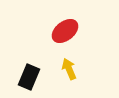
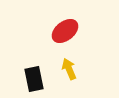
black rectangle: moved 5 px right, 2 px down; rotated 35 degrees counterclockwise
